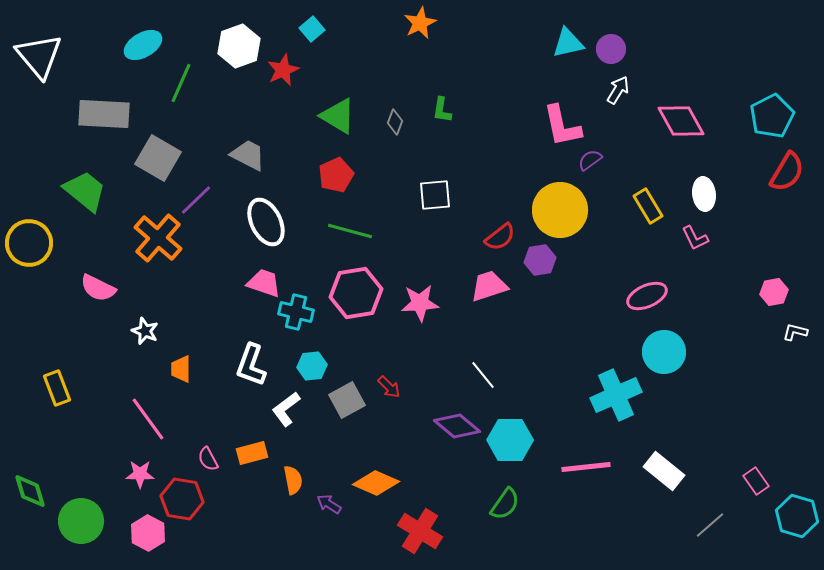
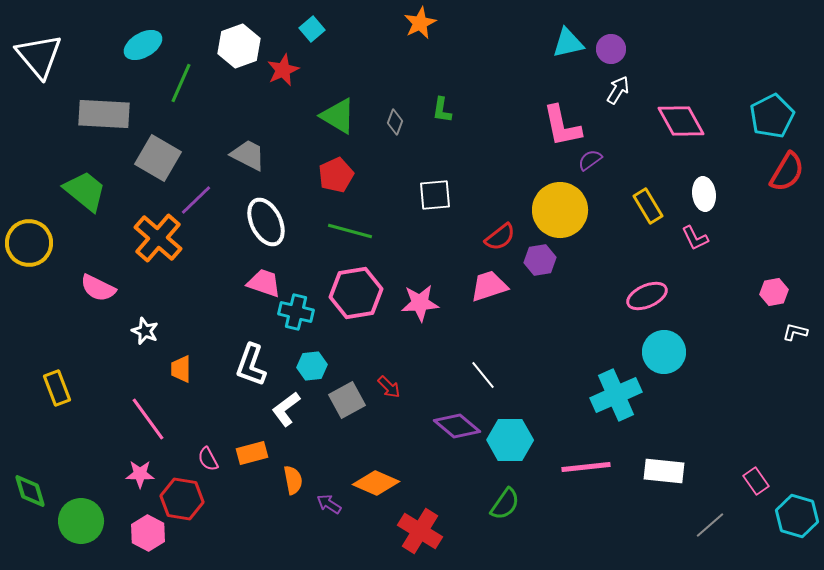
white rectangle at (664, 471): rotated 33 degrees counterclockwise
